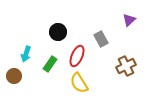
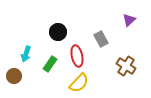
red ellipse: rotated 35 degrees counterclockwise
brown cross: rotated 30 degrees counterclockwise
yellow semicircle: rotated 105 degrees counterclockwise
